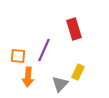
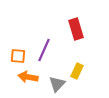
red rectangle: moved 2 px right
yellow rectangle: moved 1 px left, 1 px up
orange arrow: rotated 96 degrees clockwise
gray triangle: moved 3 px left
